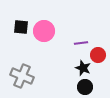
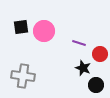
black square: rotated 14 degrees counterclockwise
purple line: moved 2 px left; rotated 24 degrees clockwise
red circle: moved 2 px right, 1 px up
gray cross: moved 1 px right; rotated 15 degrees counterclockwise
black circle: moved 11 px right, 2 px up
